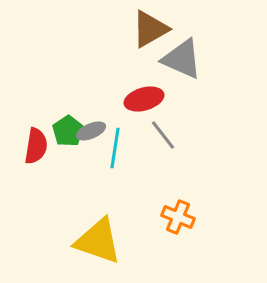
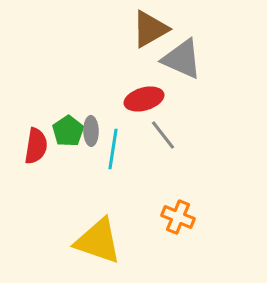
gray ellipse: rotated 68 degrees counterclockwise
cyan line: moved 2 px left, 1 px down
